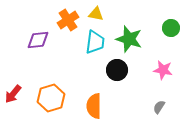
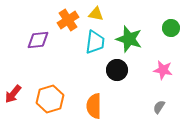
orange hexagon: moved 1 px left, 1 px down
